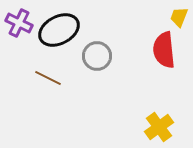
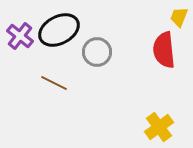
purple cross: moved 1 px right, 13 px down; rotated 12 degrees clockwise
gray circle: moved 4 px up
brown line: moved 6 px right, 5 px down
